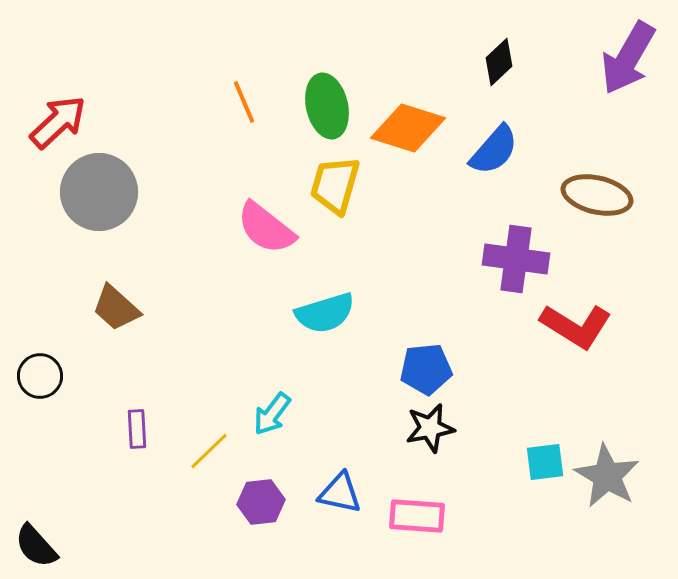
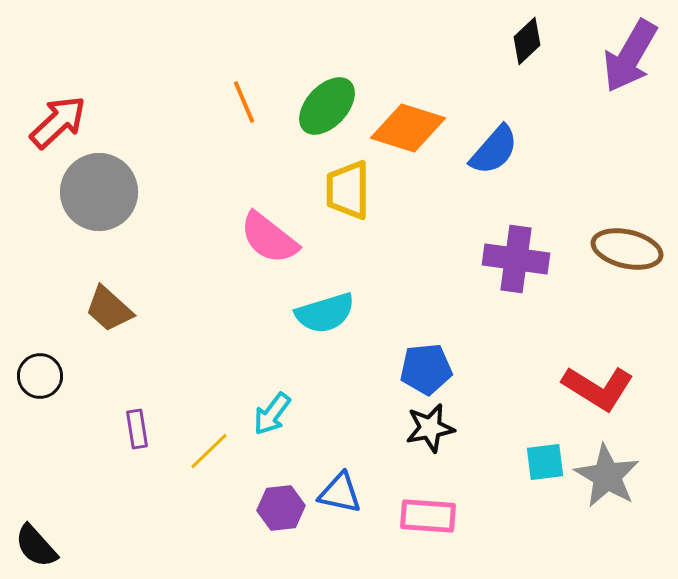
purple arrow: moved 2 px right, 2 px up
black diamond: moved 28 px right, 21 px up
green ellipse: rotated 56 degrees clockwise
yellow trapezoid: moved 13 px right, 5 px down; rotated 16 degrees counterclockwise
brown ellipse: moved 30 px right, 54 px down
pink semicircle: moved 3 px right, 10 px down
brown trapezoid: moved 7 px left, 1 px down
red L-shape: moved 22 px right, 62 px down
purple rectangle: rotated 6 degrees counterclockwise
purple hexagon: moved 20 px right, 6 px down
pink rectangle: moved 11 px right
